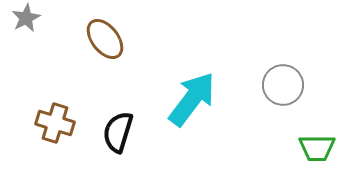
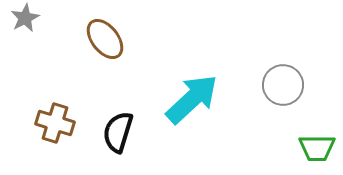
gray star: moved 1 px left
cyan arrow: rotated 10 degrees clockwise
